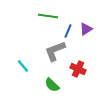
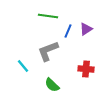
gray L-shape: moved 7 px left
red cross: moved 8 px right; rotated 21 degrees counterclockwise
